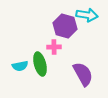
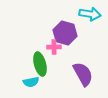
cyan arrow: moved 3 px right, 1 px up
purple hexagon: moved 7 px down
cyan semicircle: moved 11 px right, 16 px down
